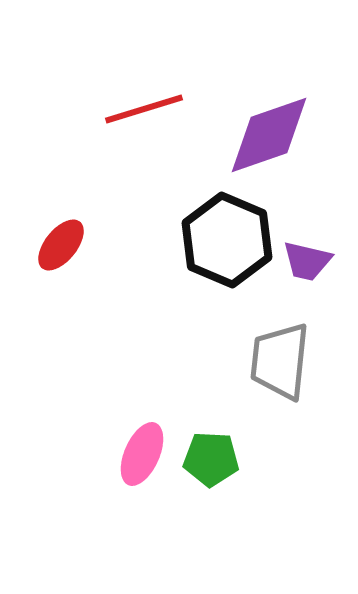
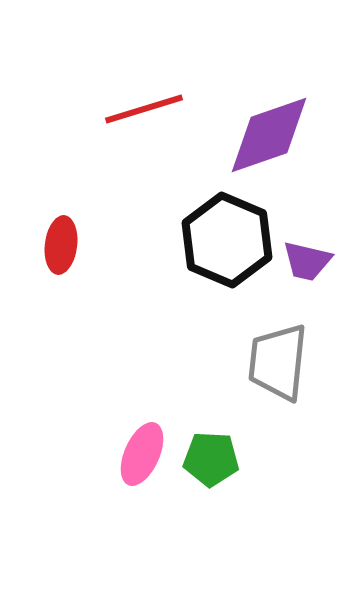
red ellipse: rotated 32 degrees counterclockwise
gray trapezoid: moved 2 px left, 1 px down
